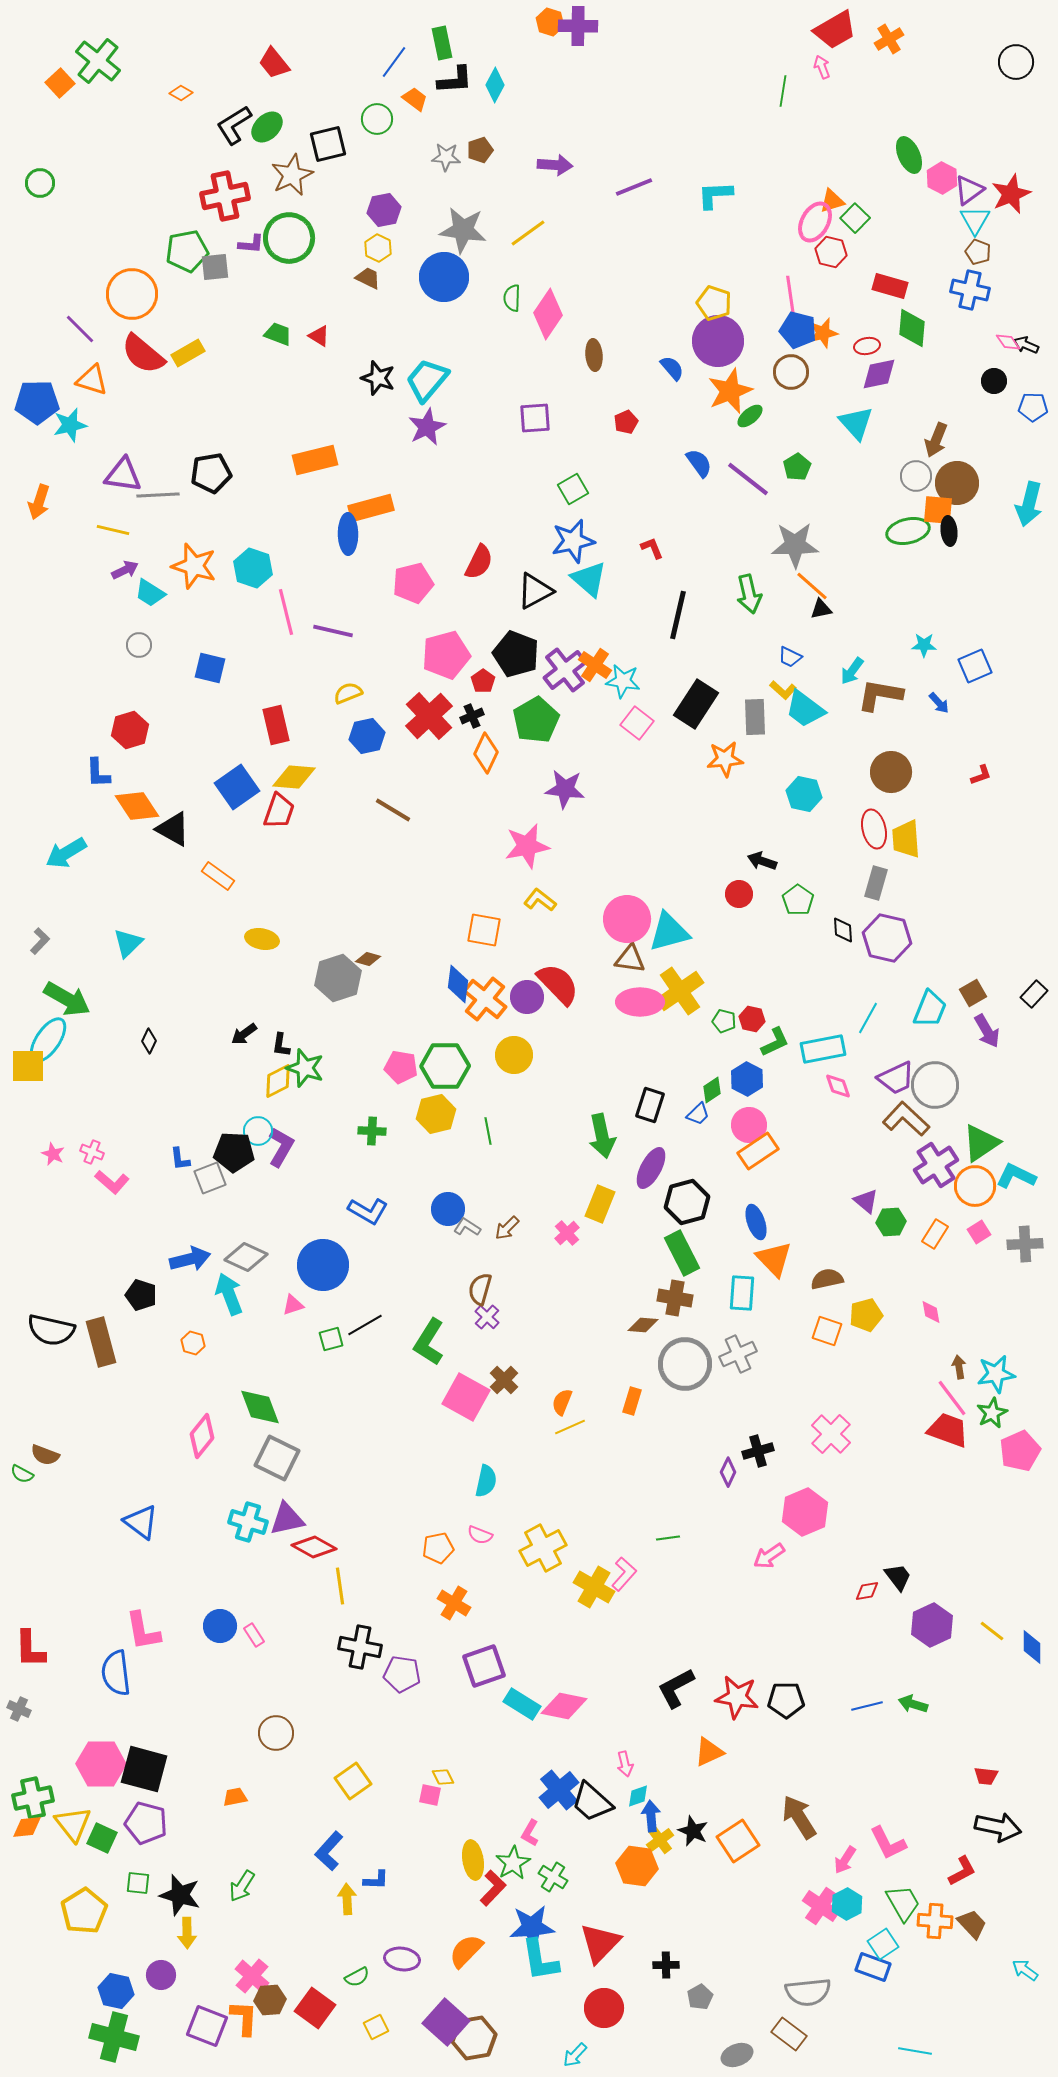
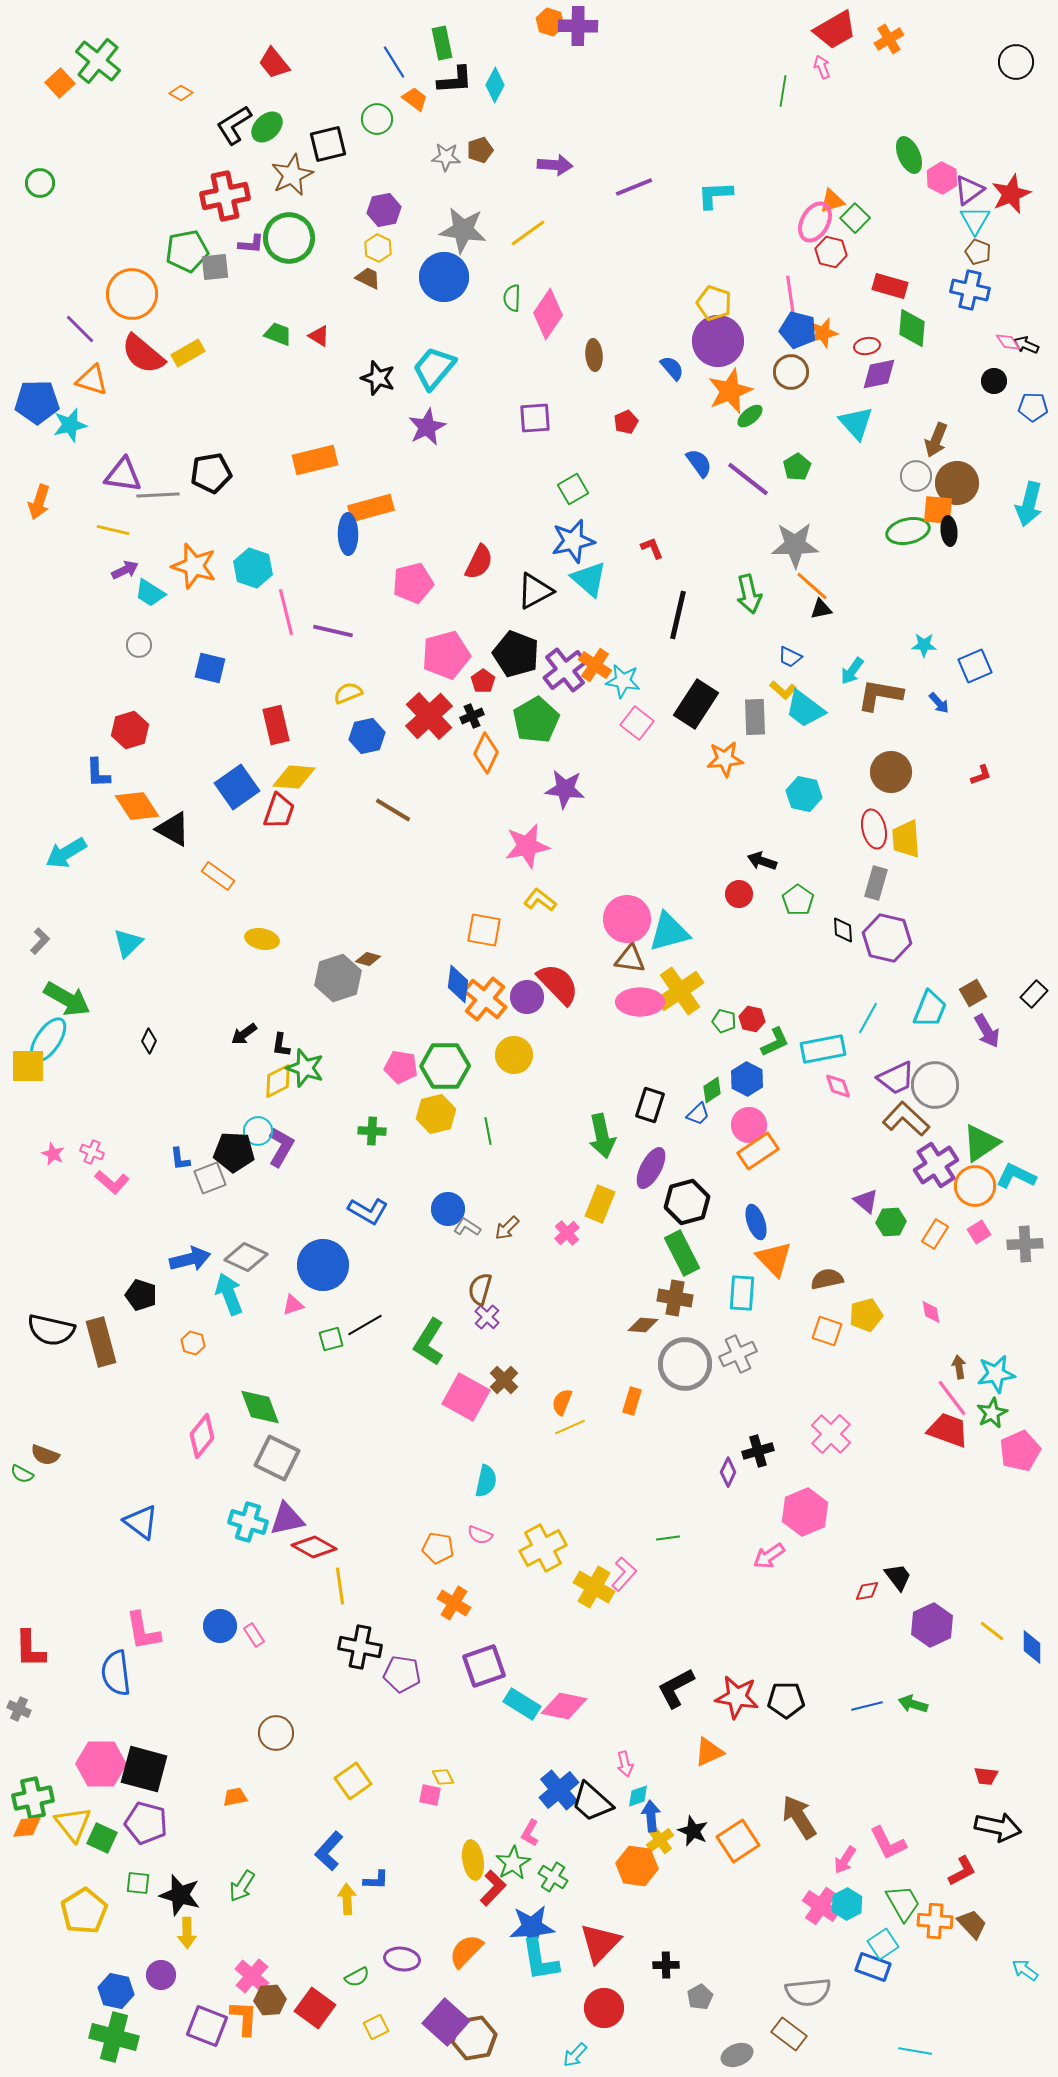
blue line at (394, 62): rotated 68 degrees counterclockwise
cyan trapezoid at (427, 380): moved 7 px right, 12 px up
orange pentagon at (438, 1548): rotated 20 degrees clockwise
